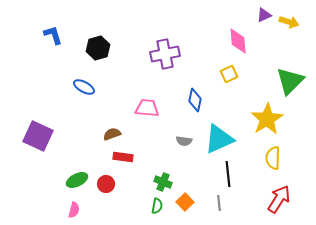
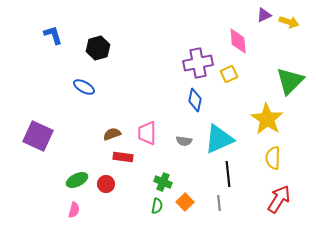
purple cross: moved 33 px right, 9 px down
pink trapezoid: moved 25 px down; rotated 95 degrees counterclockwise
yellow star: rotated 8 degrees counterclockwise
